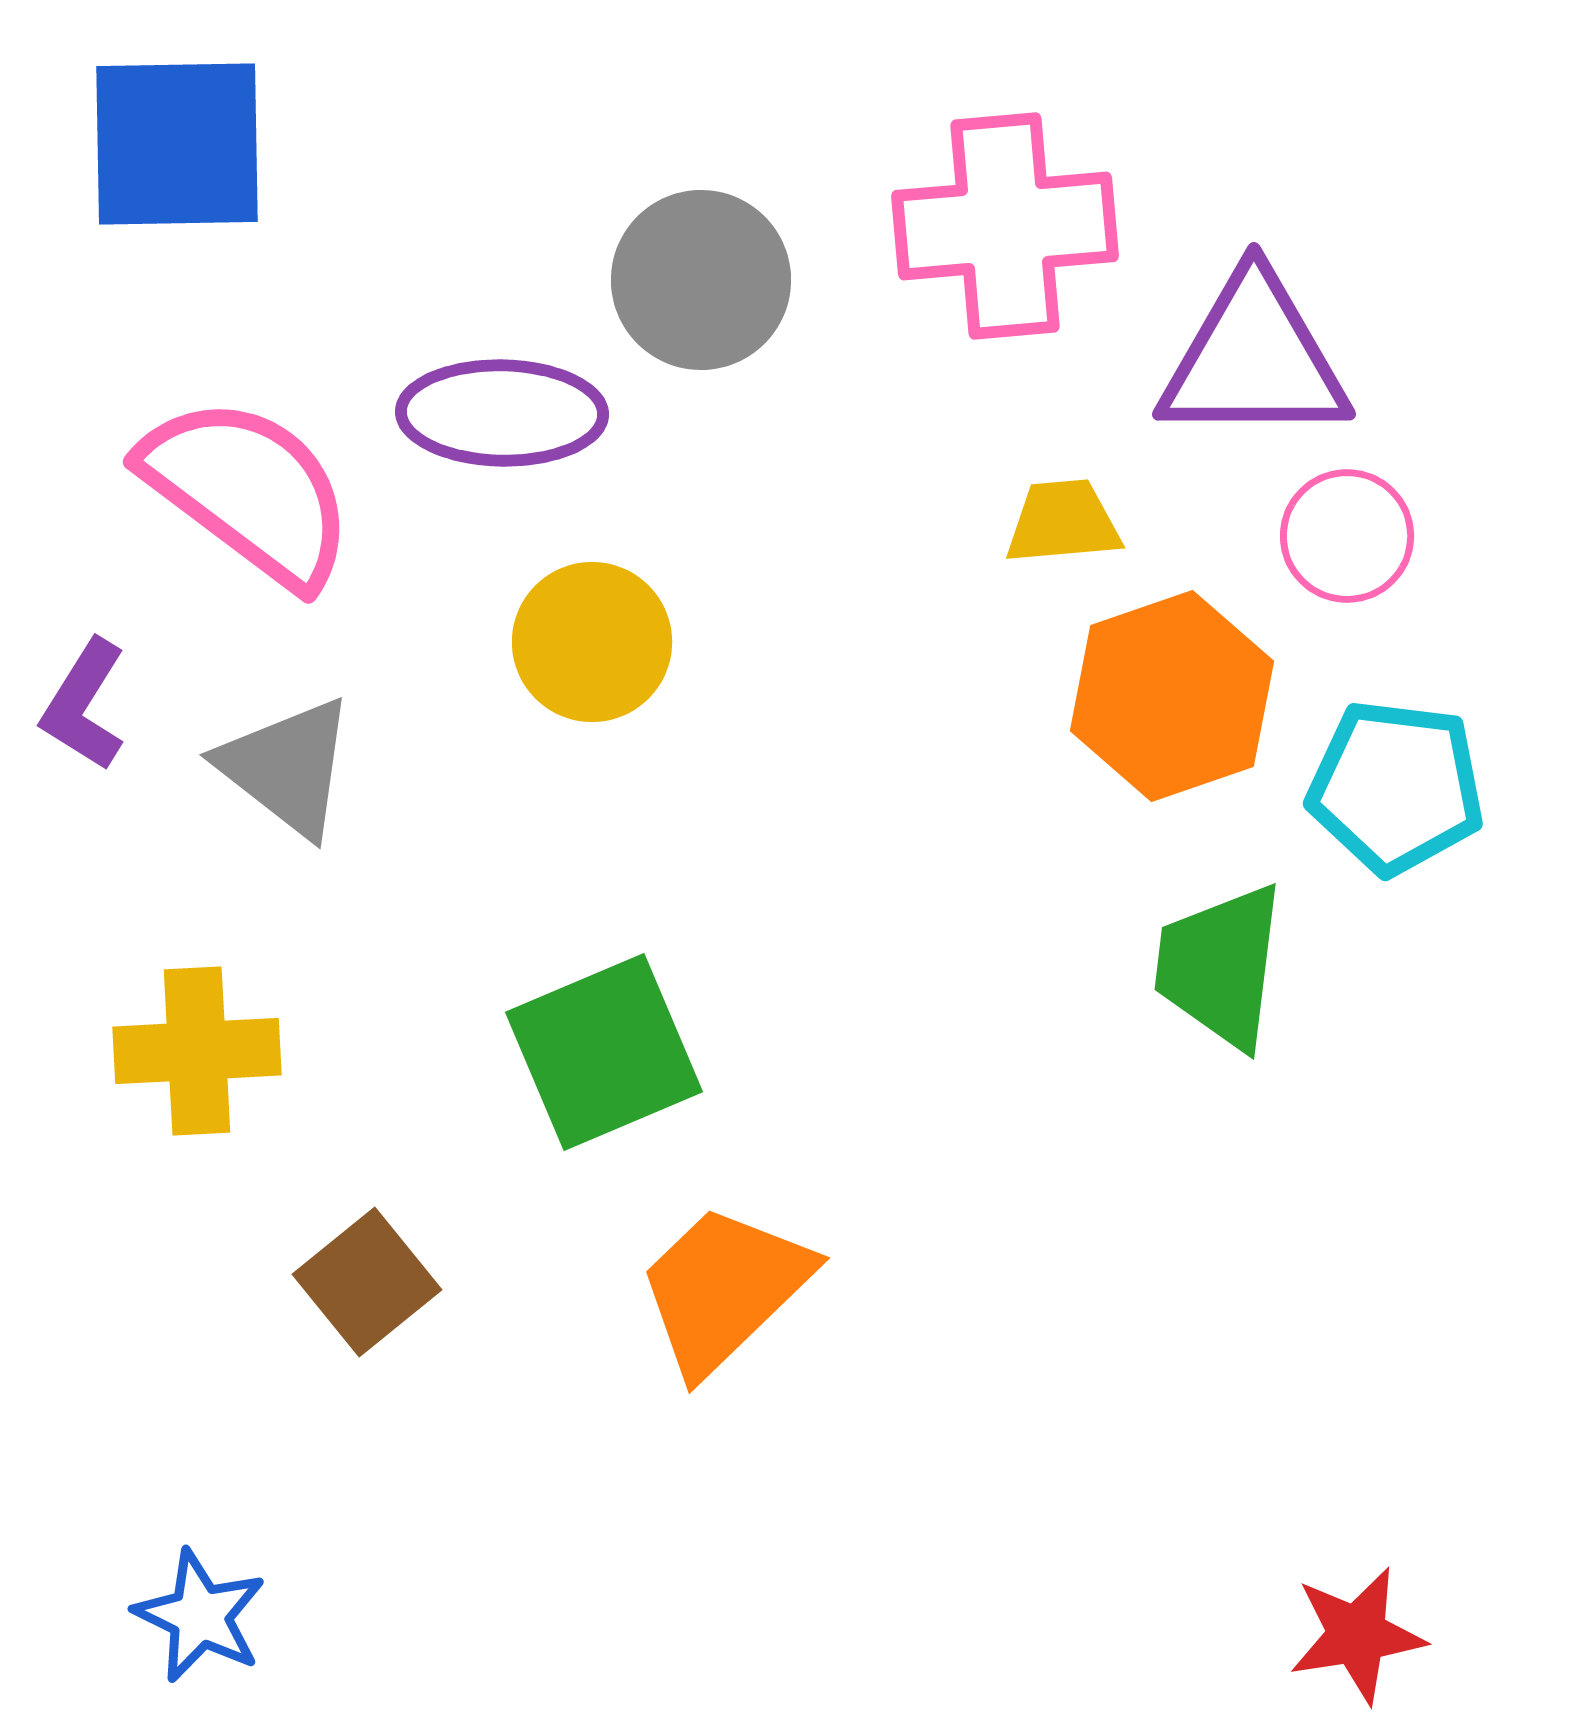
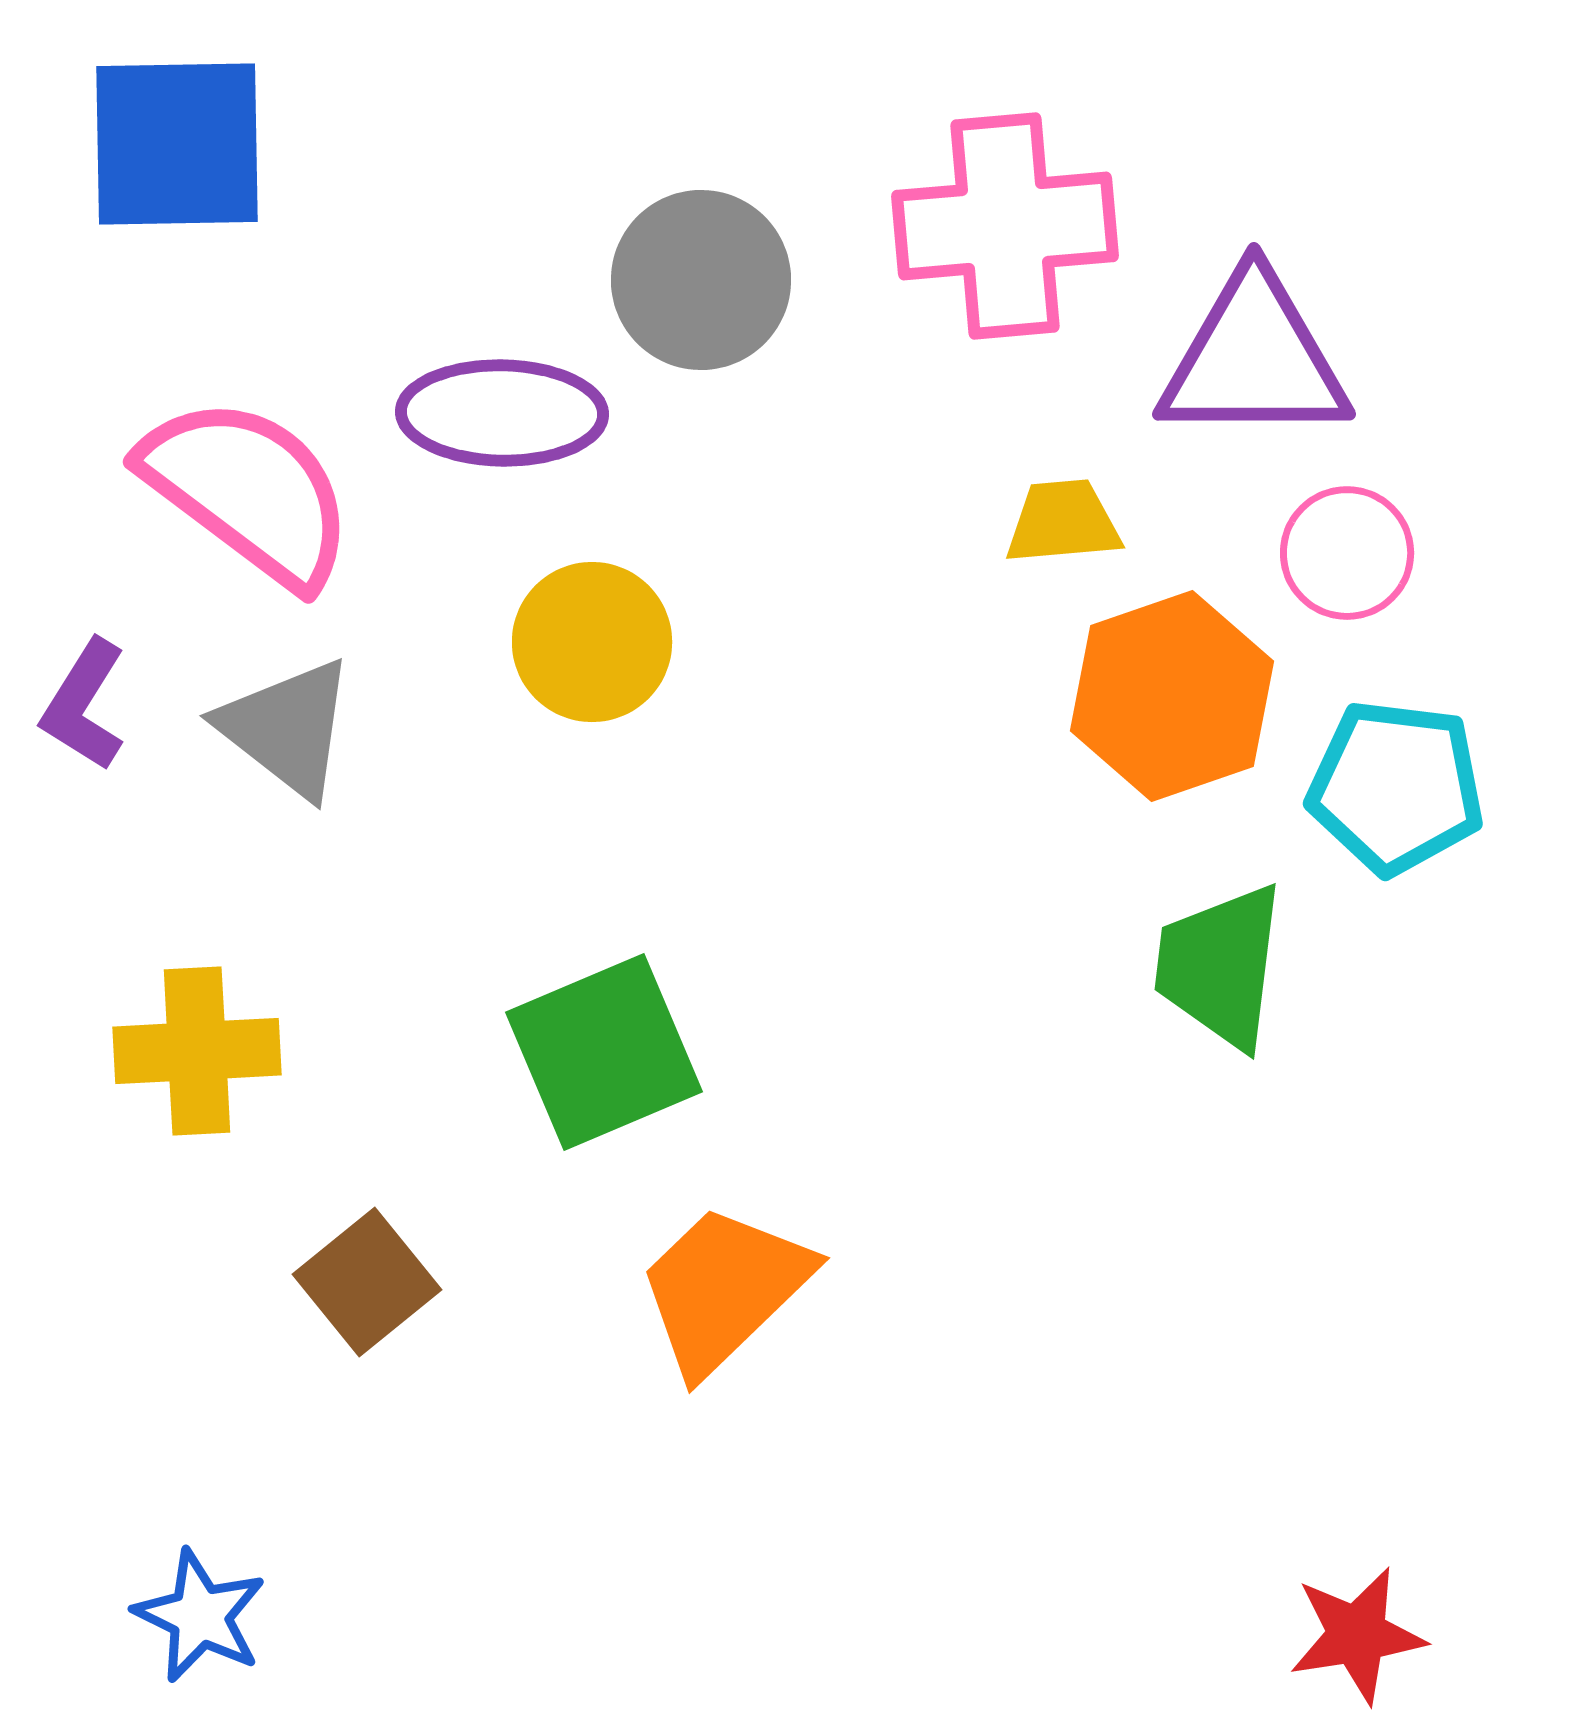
pink circle: moved 17 px down
gray triangle: moved 39 px up
